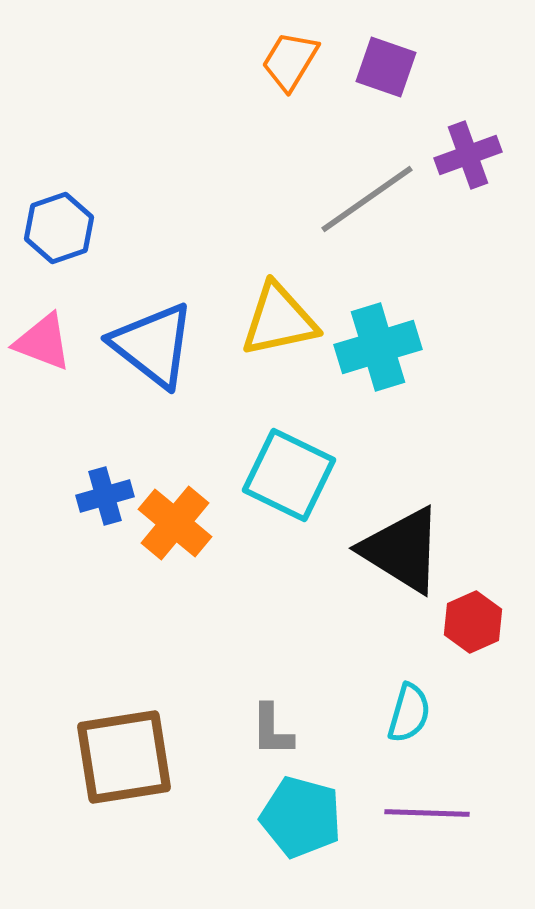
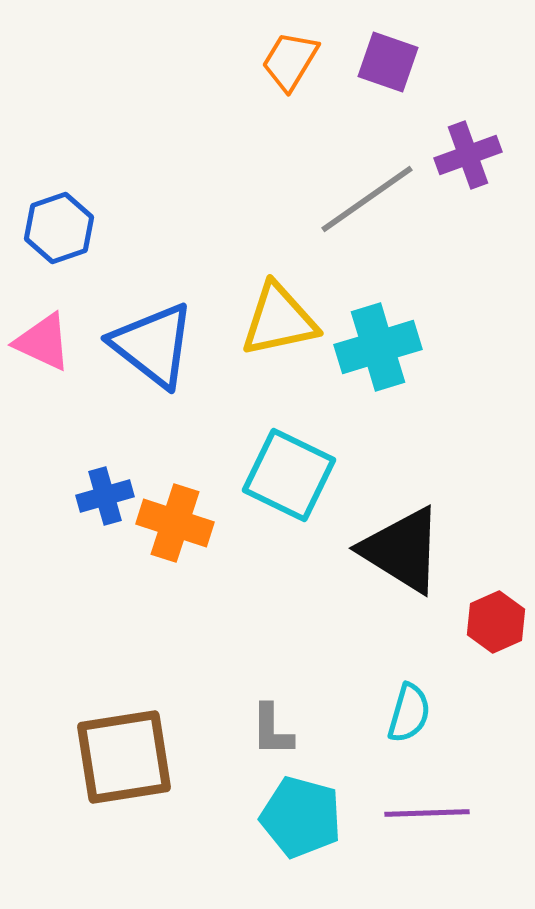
purple square: moved 2 px right, 5 px up
pink triangle: rotated 4 degrees clockwise
orange cross: rotated 22 degrees counterclockwise
red hexagon: moved 23 px right
purple line: rotated 4 degrees counterclockwise
